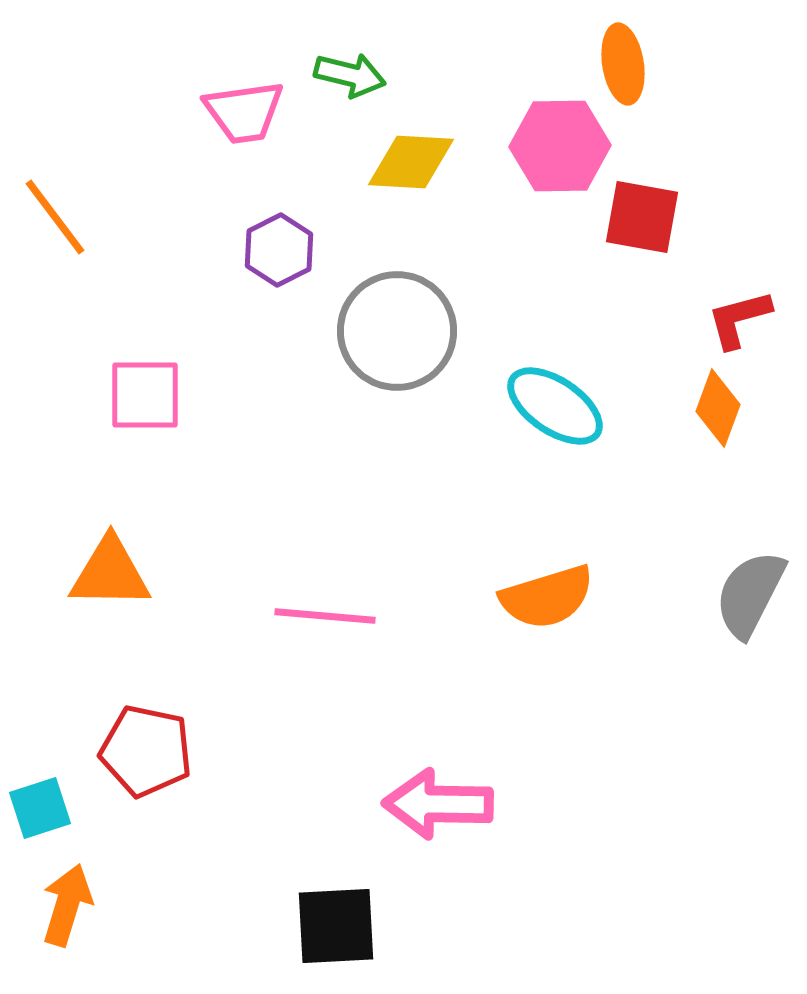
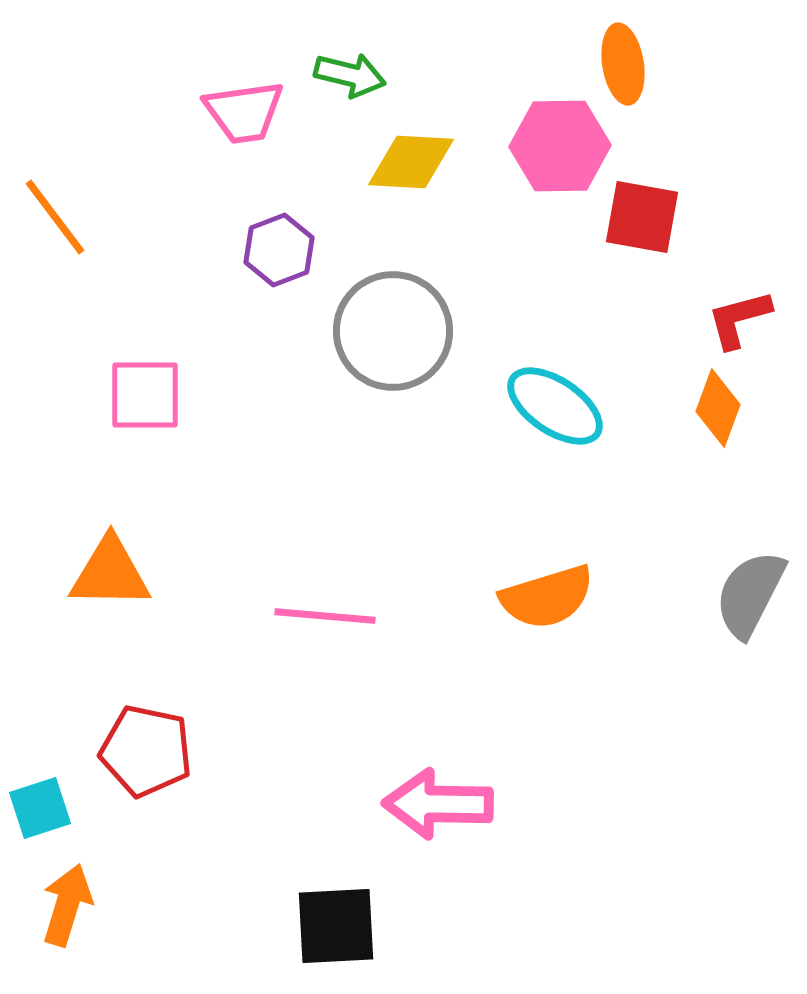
purple hexagon: rotated 6 degrees clockwise
gray circle: moved 4 px left
